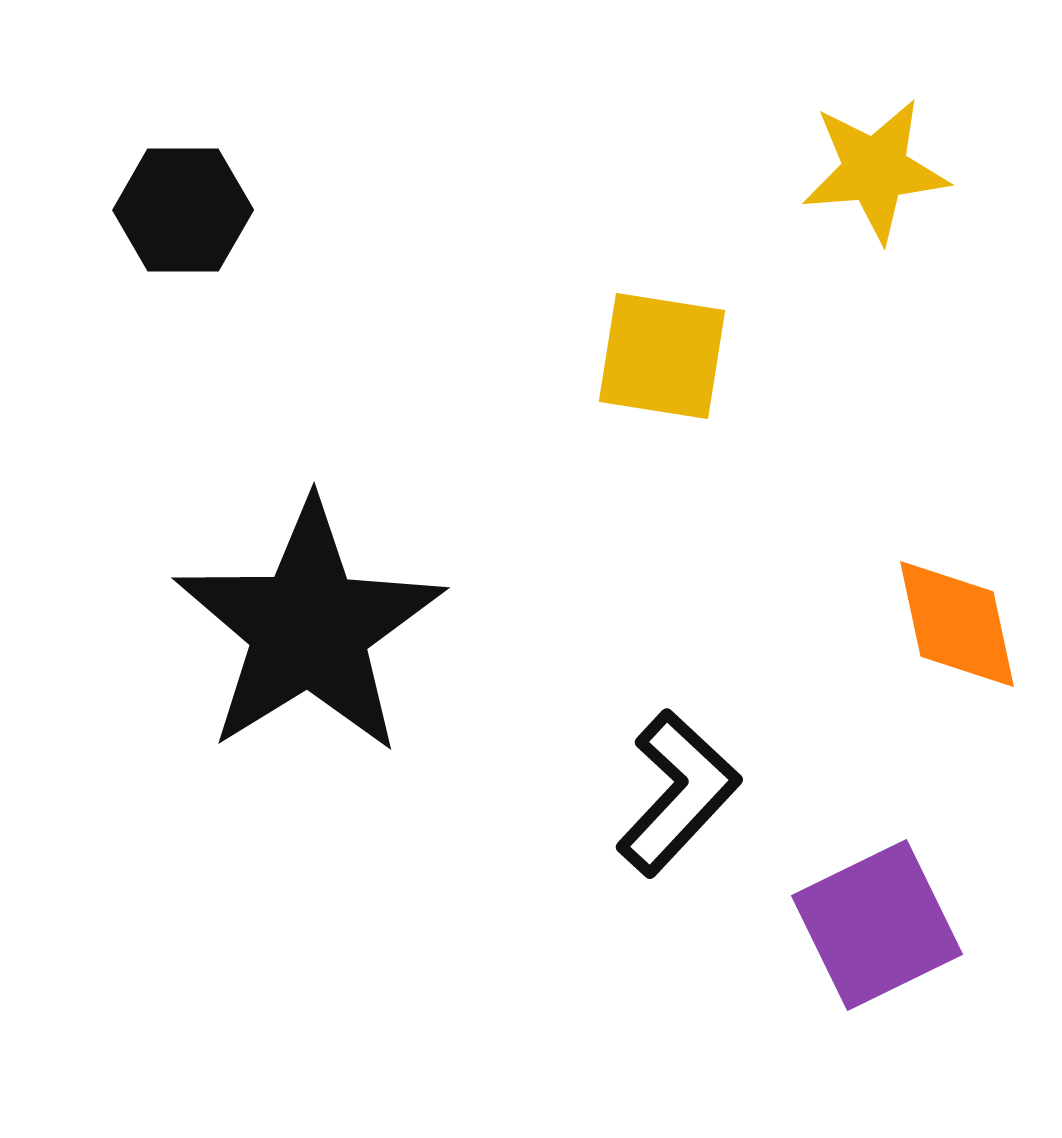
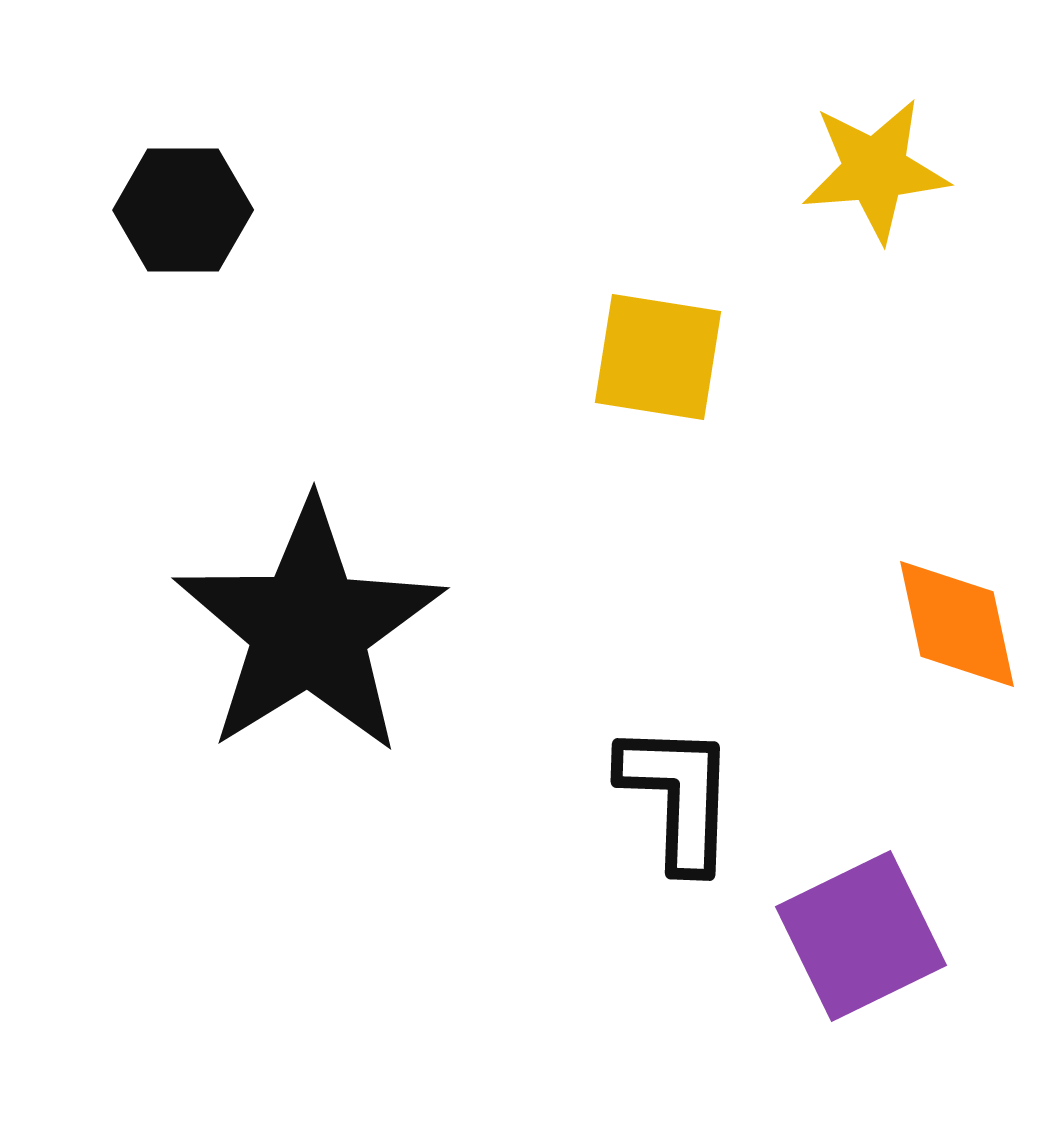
yellow square: moved 4 px left, 1 px down
black L-shape: moved 3 px down; rotated 41 degrees counterclockwise
purple square: moved 16 px left, 11 px down
